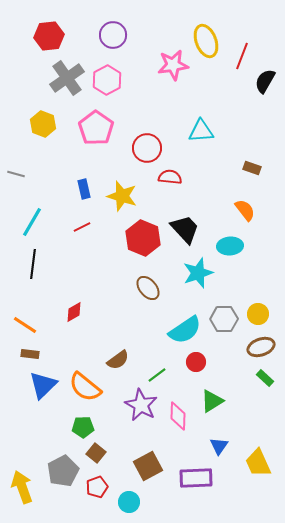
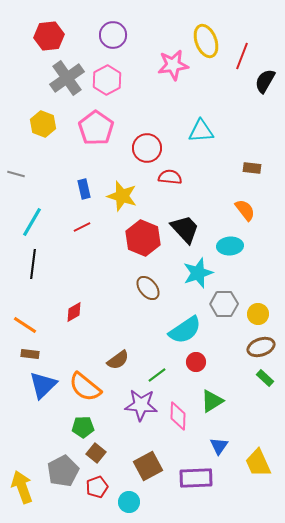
brown rectangle at (252, 168): rotated 12 degrees counterclockwise
gray hexagon at (224, 319): moved 15 px up
purple star at (141, 405): rotated 24 degrees counterclockwise
